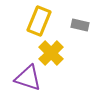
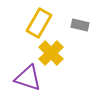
yellow rectangle: moved 2 px down; rotated 8 degrees clockwise
